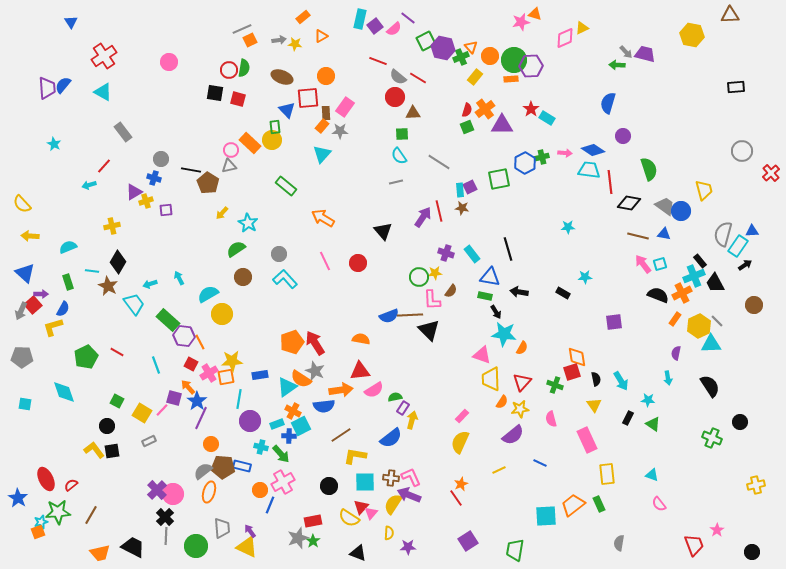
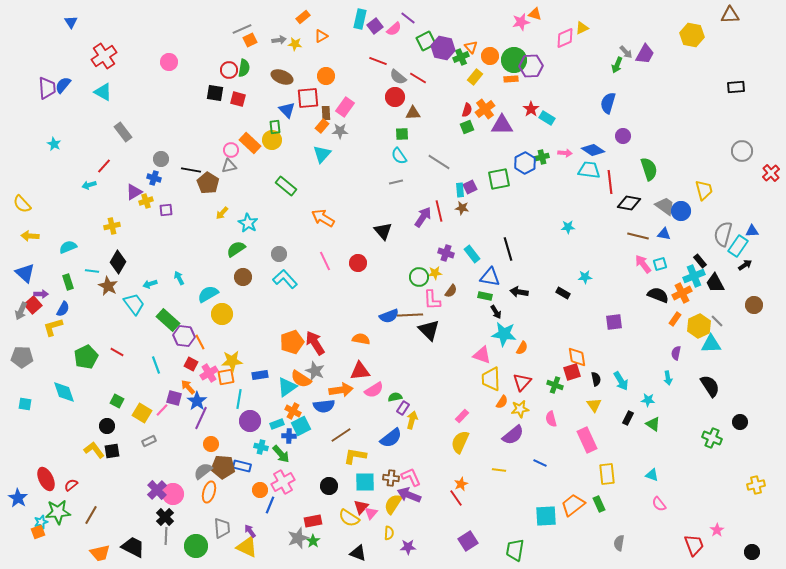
purple trapezoid at (645, 54): rotated 105 degrees clockwise
green arrow at (617, 65): rotated 70 degrees counterclockwise
yellow line at (499, 470): rotated 32 degrees clockwise
